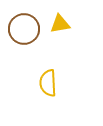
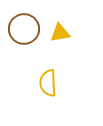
yellow triangle: moved 9 px down
